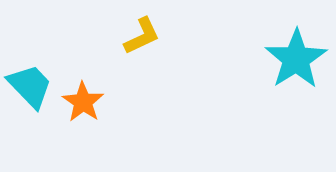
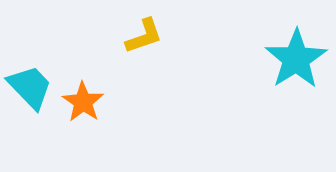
yellow L-shape: moved 2 px right; rotated 6 degrees clockwise
cyan trapezoid: moved 1 px down
